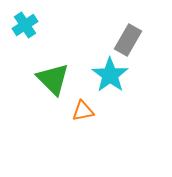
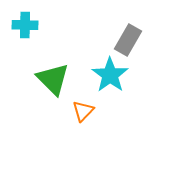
cyan cross: rotated 35 degrees clockwise
orange triangle: rotated 35 degrees counterclockwise
